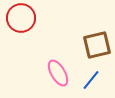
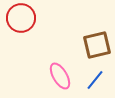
pink ellipse: moved 2 px right, 3 px down
blue line: moved 4 px right
